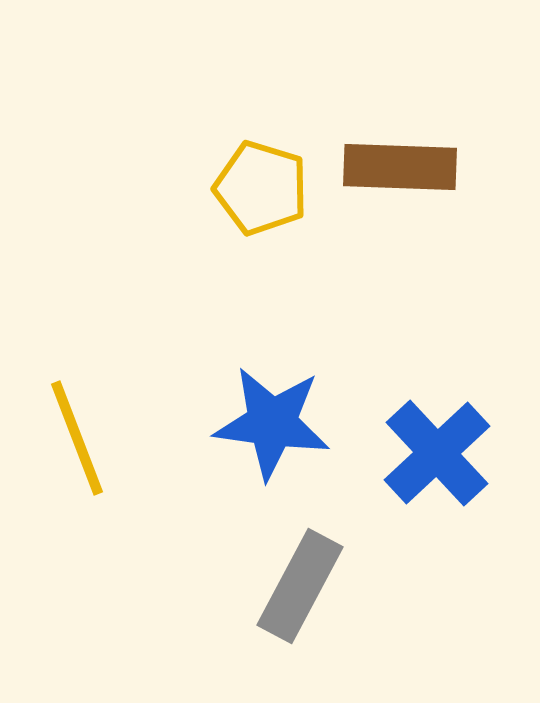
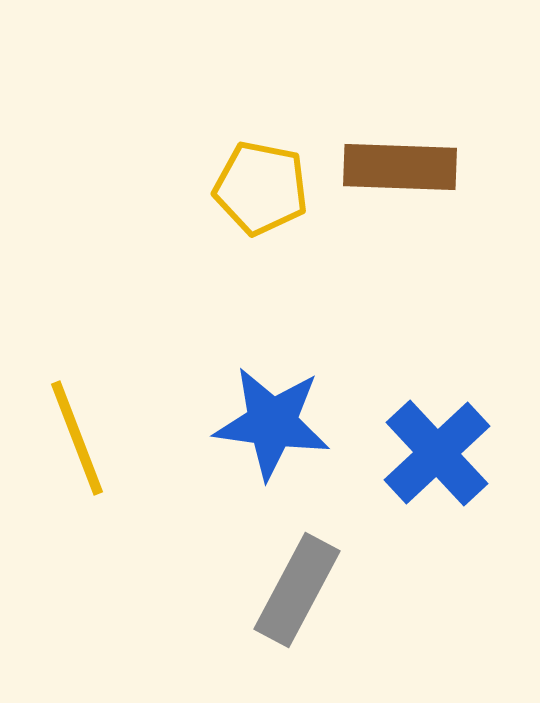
yellow pentagon: rotated 6 degrees counterclockwise
gray rectangle: moved 3 px left, 4 px down
